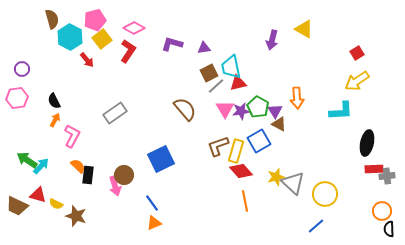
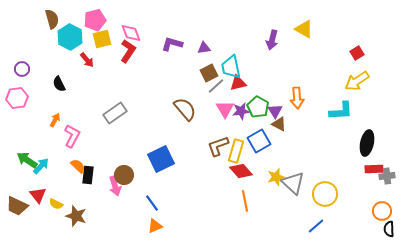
pink diamond at (134, 28): moved 3 px left, 5 px down; rotated 40 degrees clockwise
yellow square at (102, 39): rotated 24 degrees clockwise
black semicircle at (54, 101): moved 5 px right, 17 px up
red triangle at (38, 195): rotated 36 degrees clockwise
orange triangle at (154, 223): moved 1 px right, 3 px down
